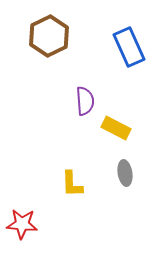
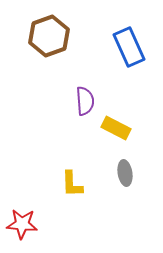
brown hexagon: rotated 6 degrees clockwise
